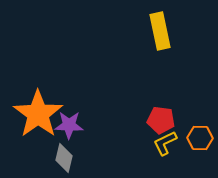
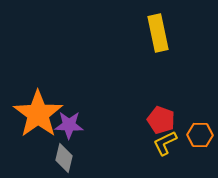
yellow rectangle: moved 2 px left, 2 px down
red pentagon: rotated 12 degrees clockwise
orange hexagon: moved 3 px up
